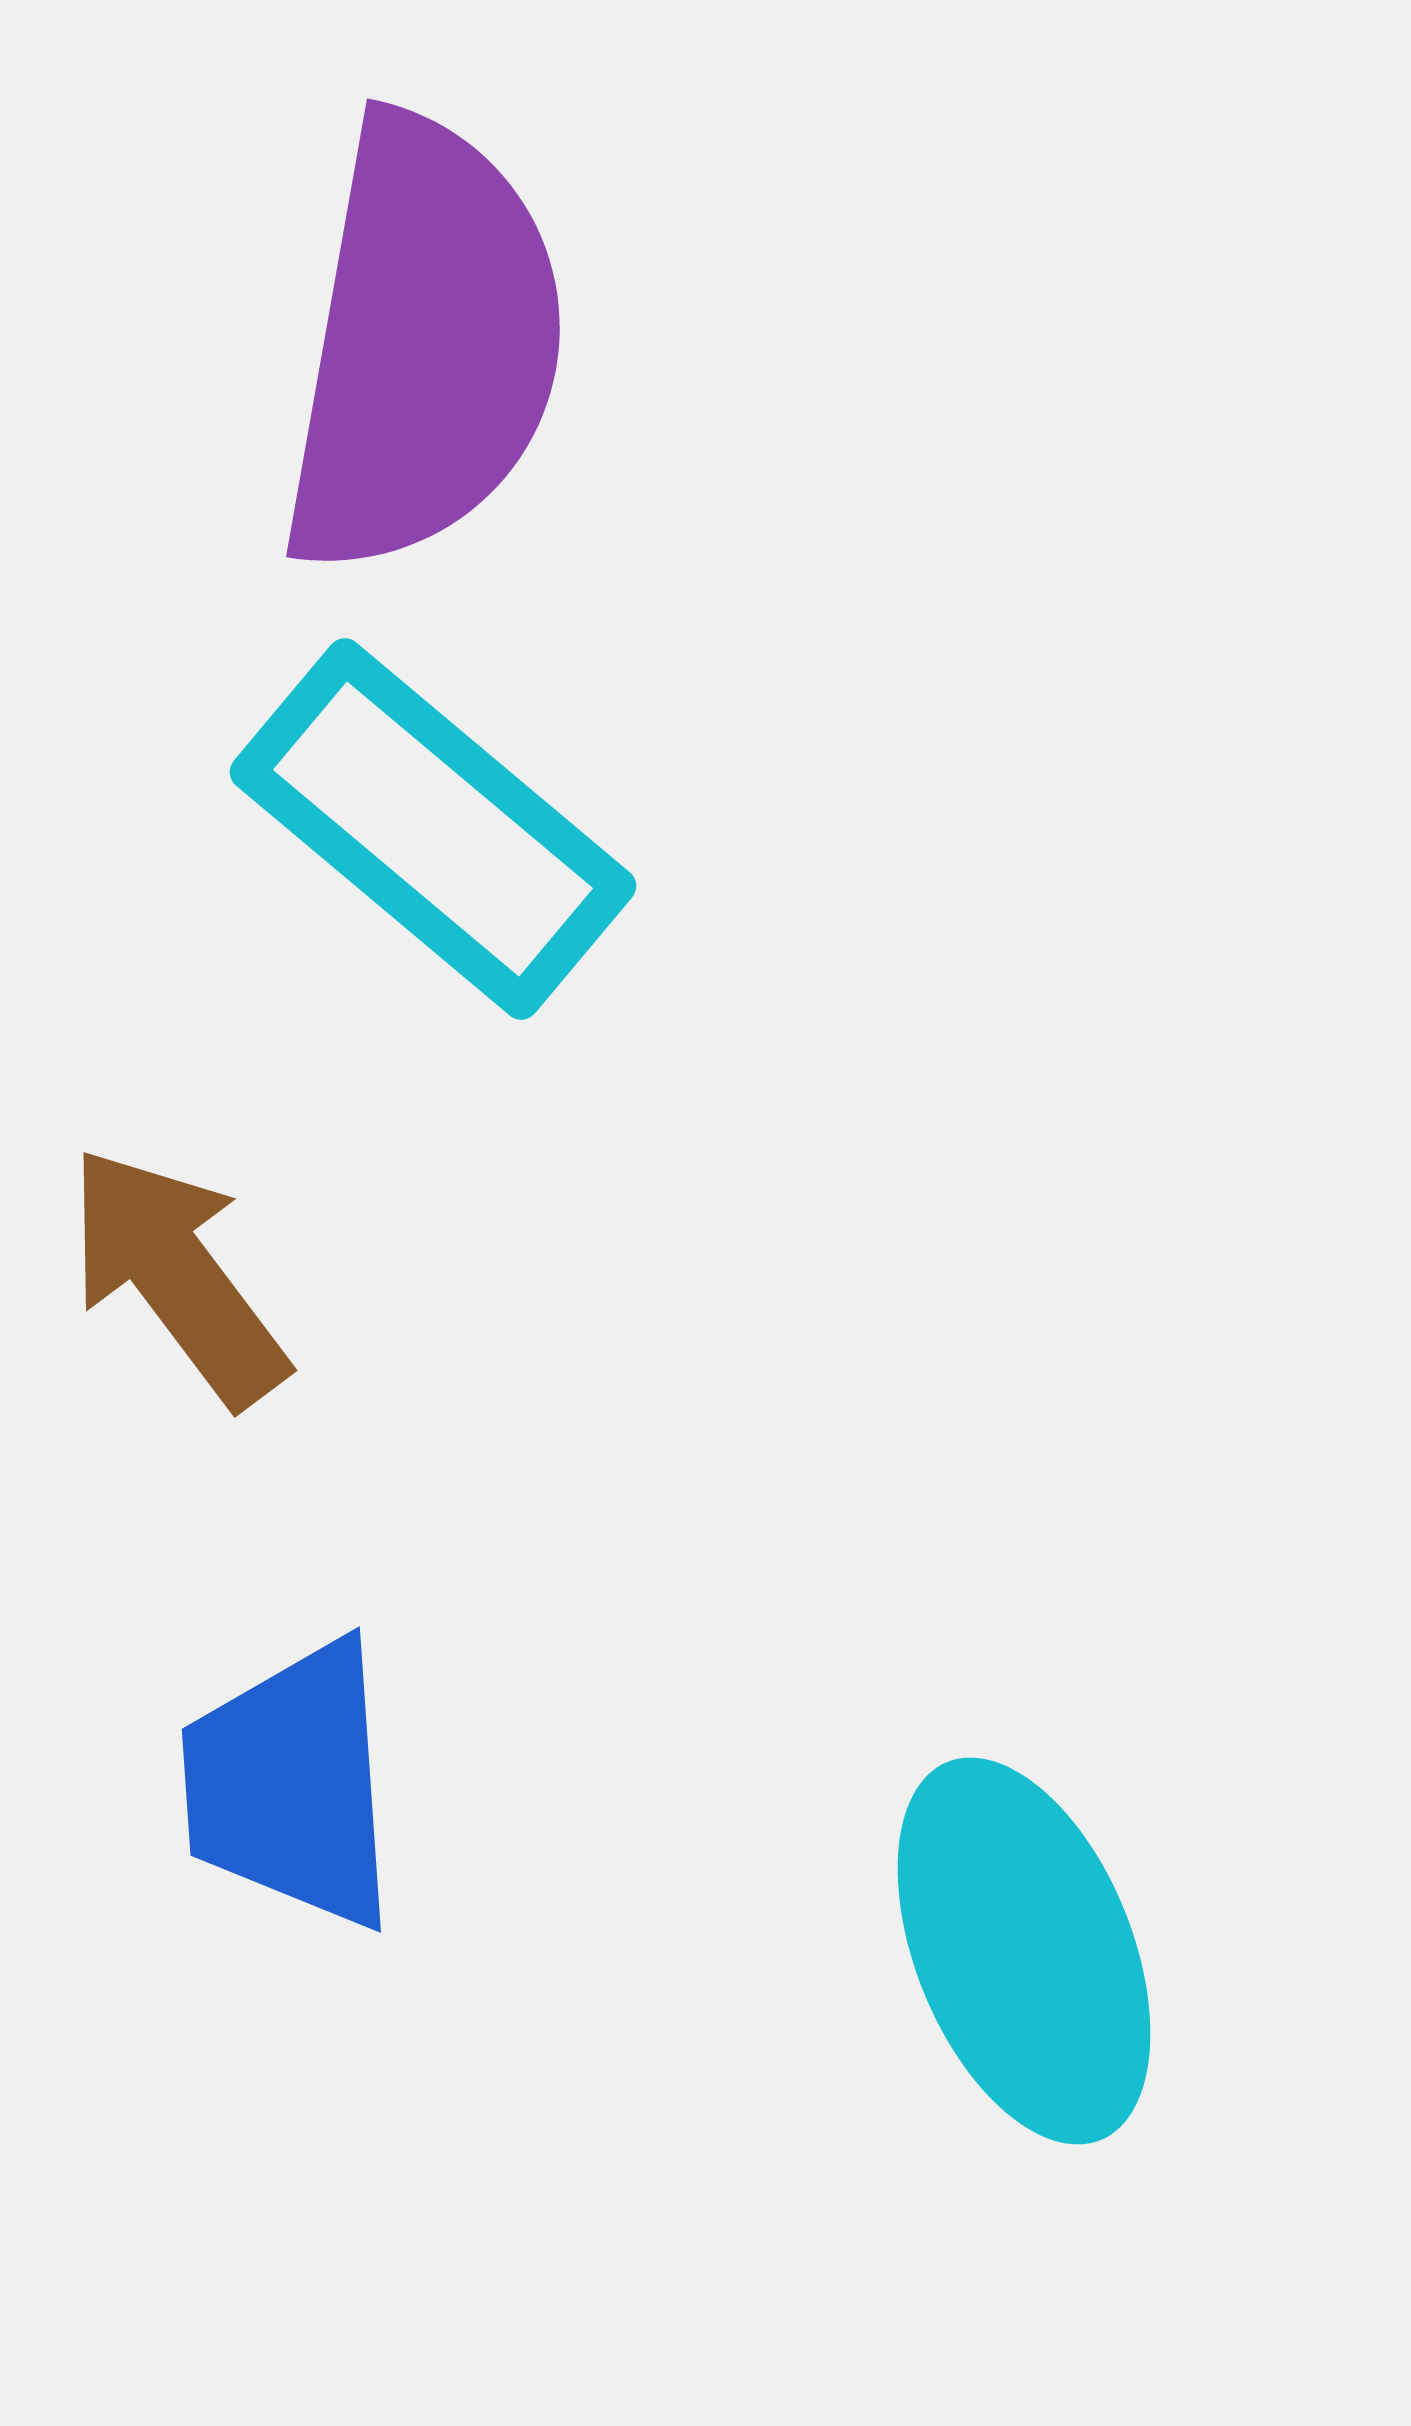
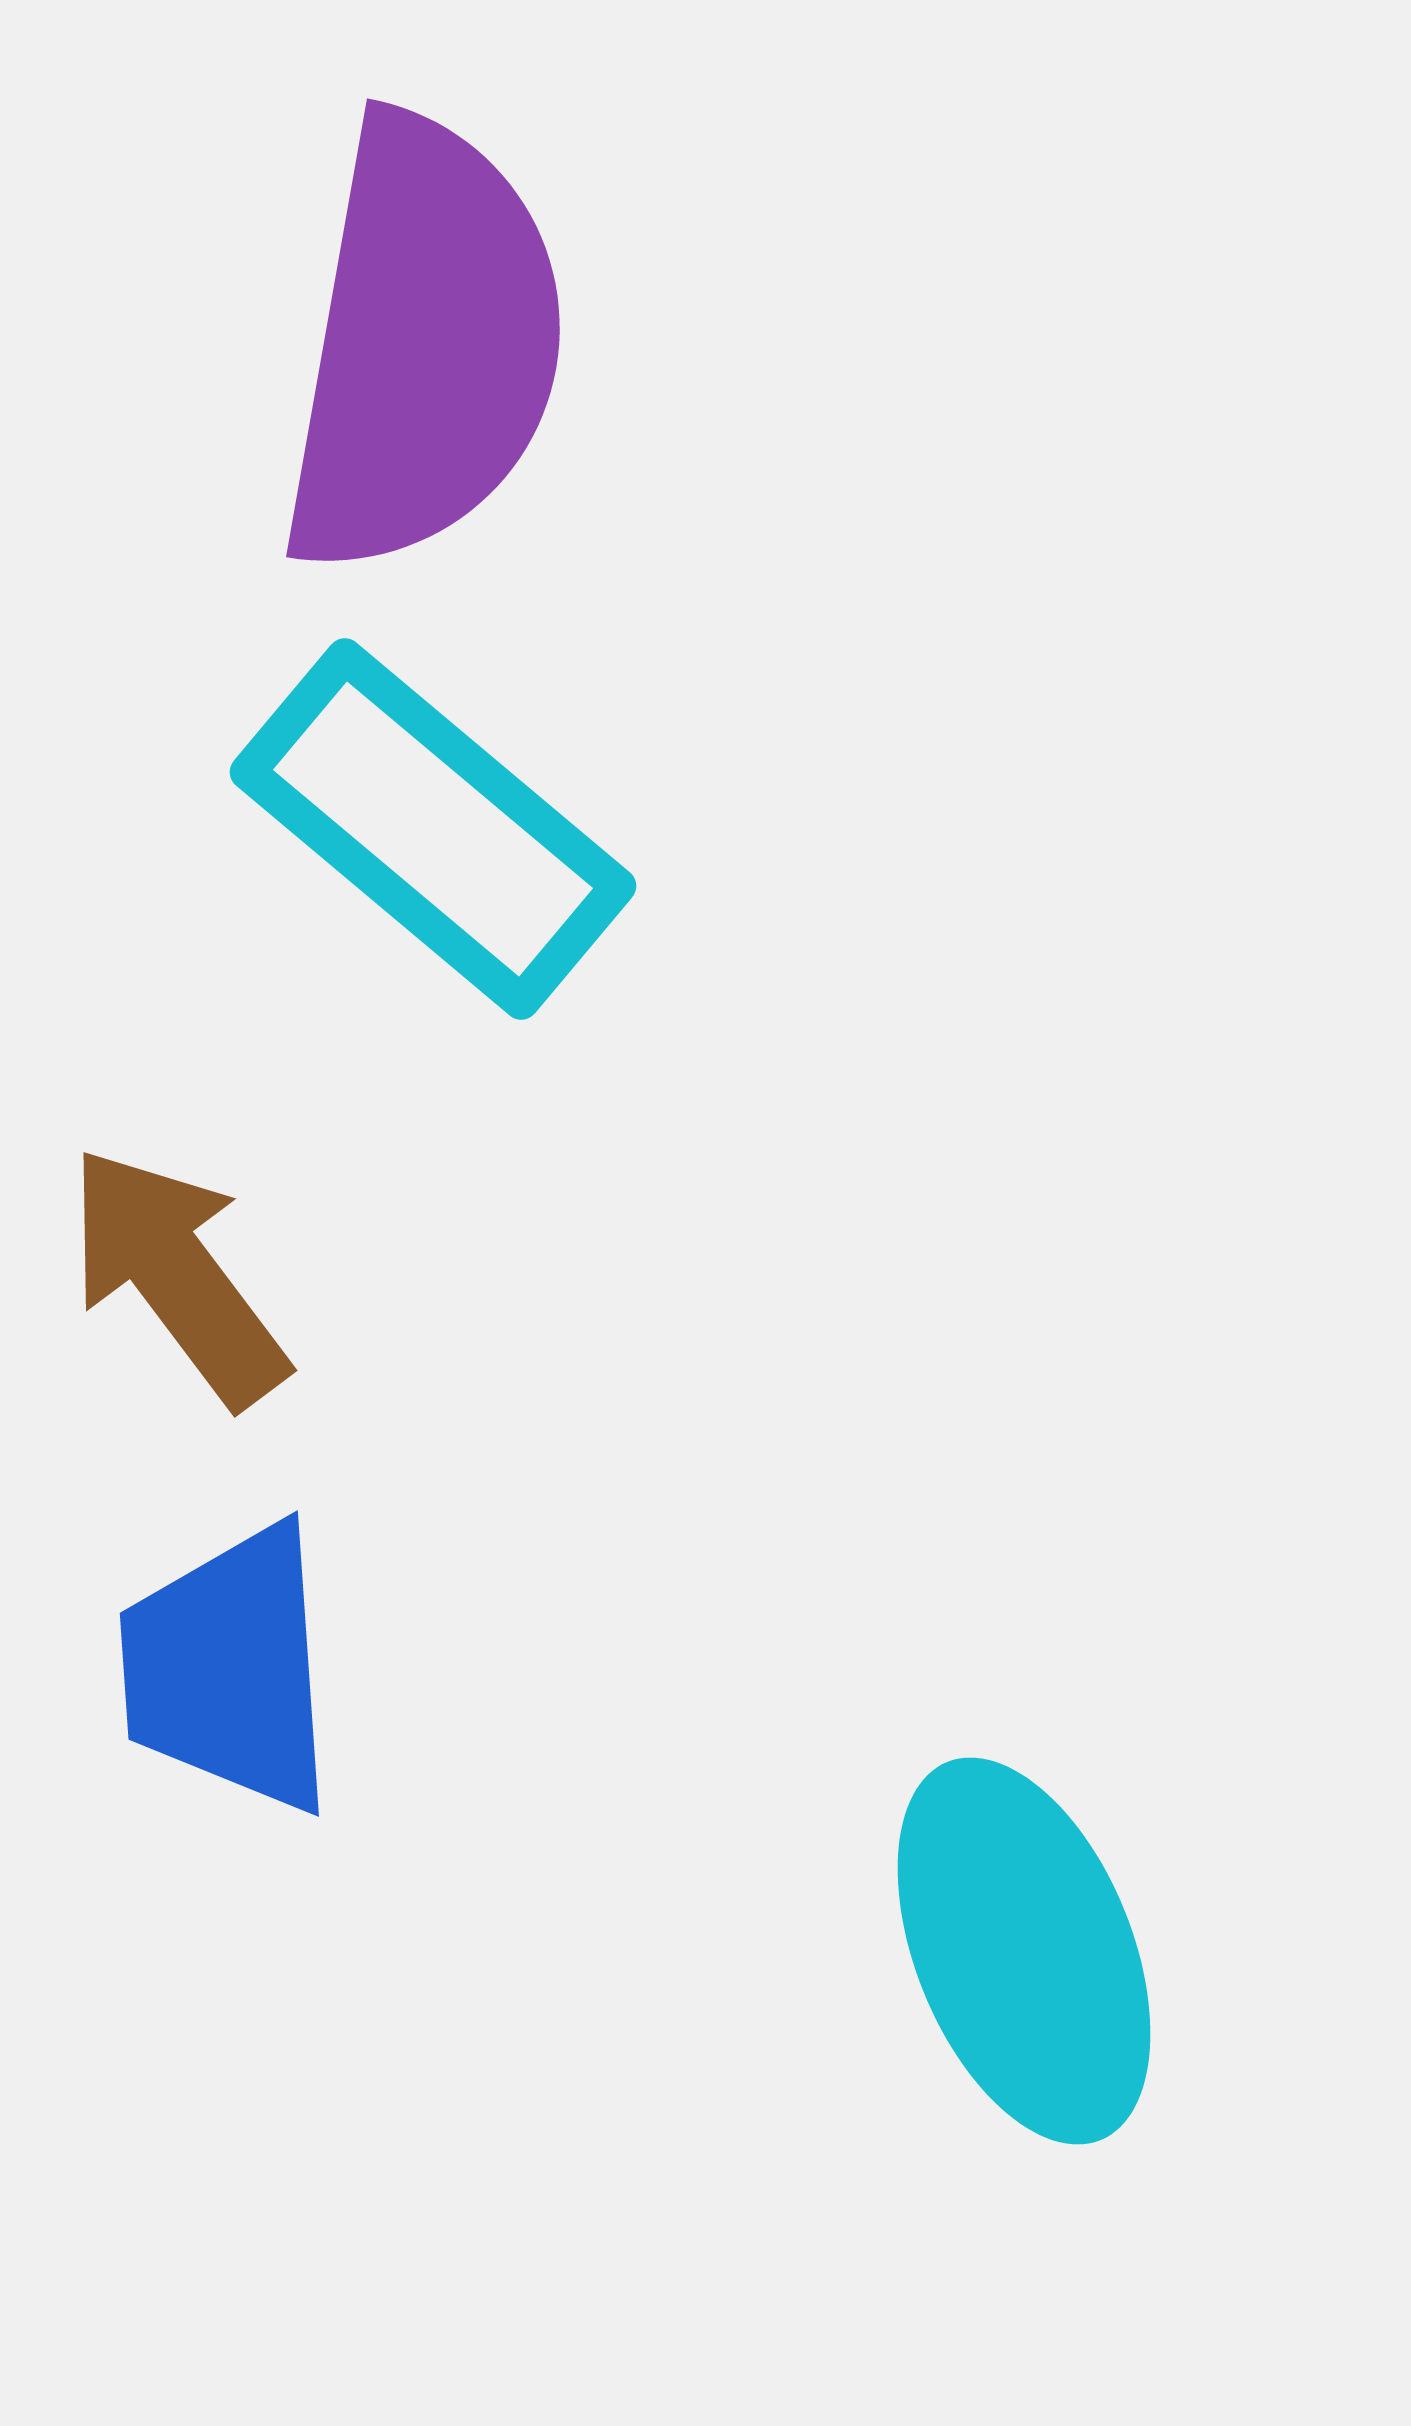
blue trapezoid: moved 62 px left, 116 px up
